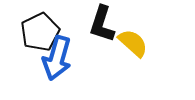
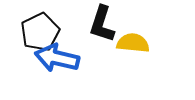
yellow semicircle: rotated 36 degrees counterclockwise
blue arrow: rotated 87 degrees clockwise
